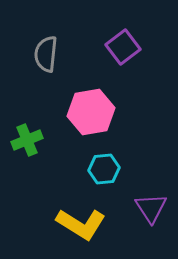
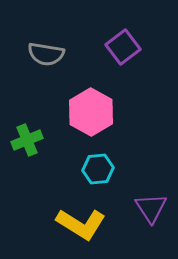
gray semicircle: rotated 87 degrees counterclockwise
pink hexagon: rotated 21 degrees counterclockwise
cyan hexagon: moved 6 px left
